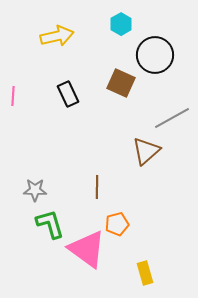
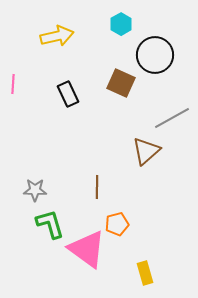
pink line: moved 12 px up
